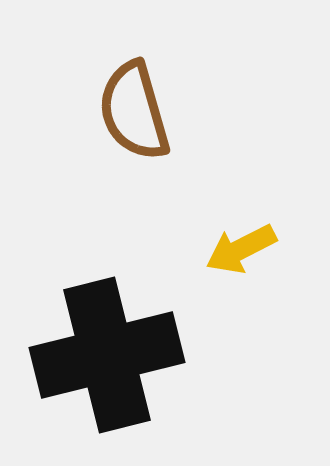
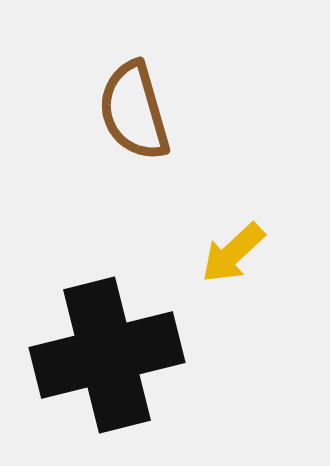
yellow arrow: moved 8 px left, 4 px down; rotated 16 degrees counterclockwise
